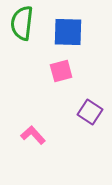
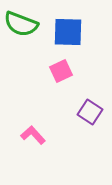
green semicircle: moved 1 px left, 1 px down; rotated 76 degrees counterclockwise
pink square: rotated 10 degrees counterclockwise
